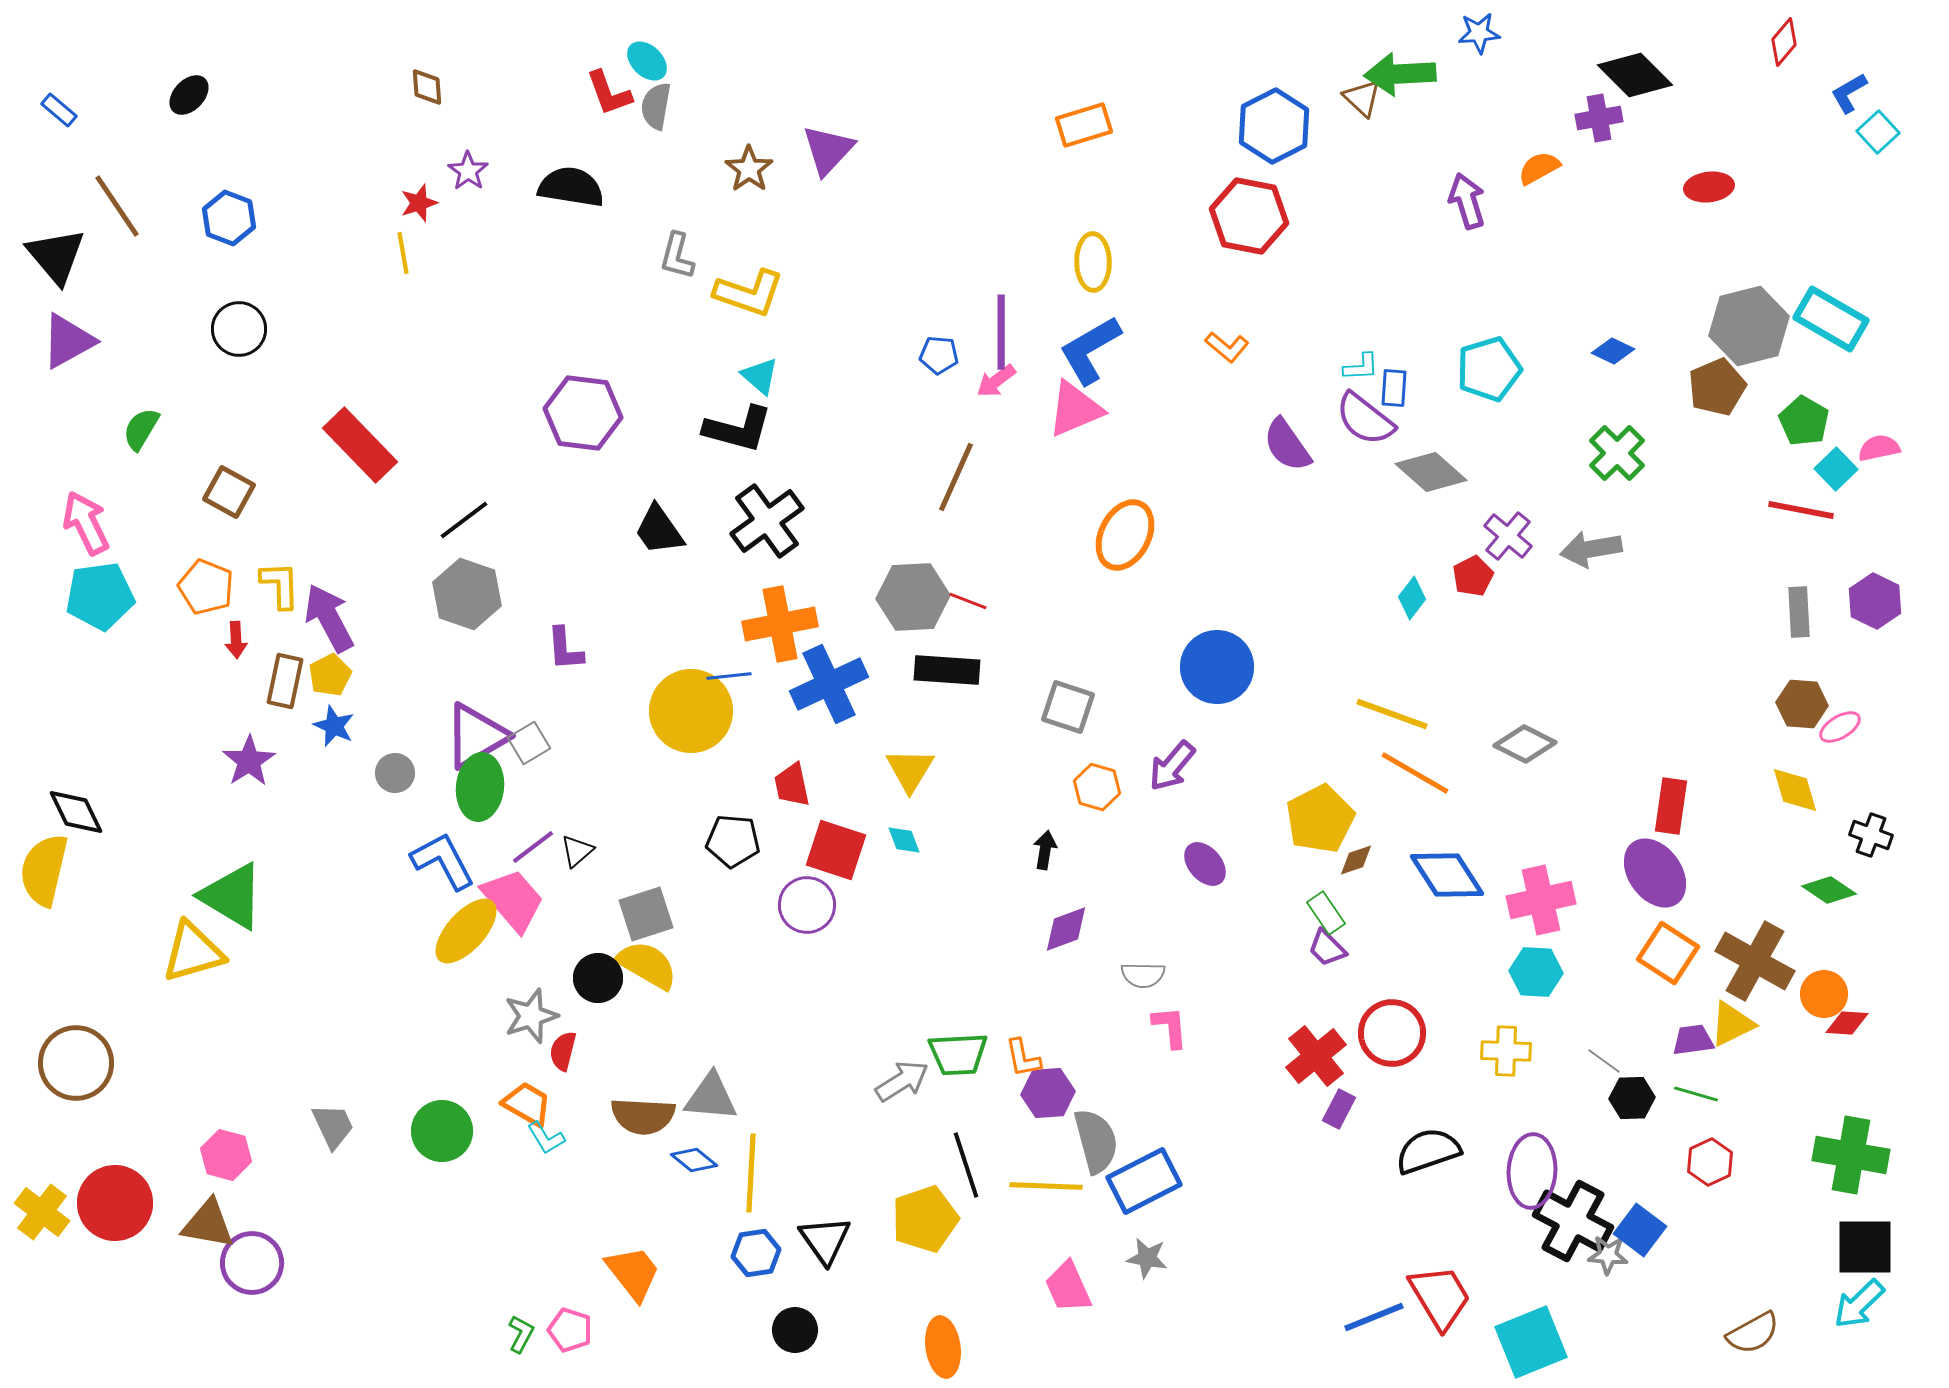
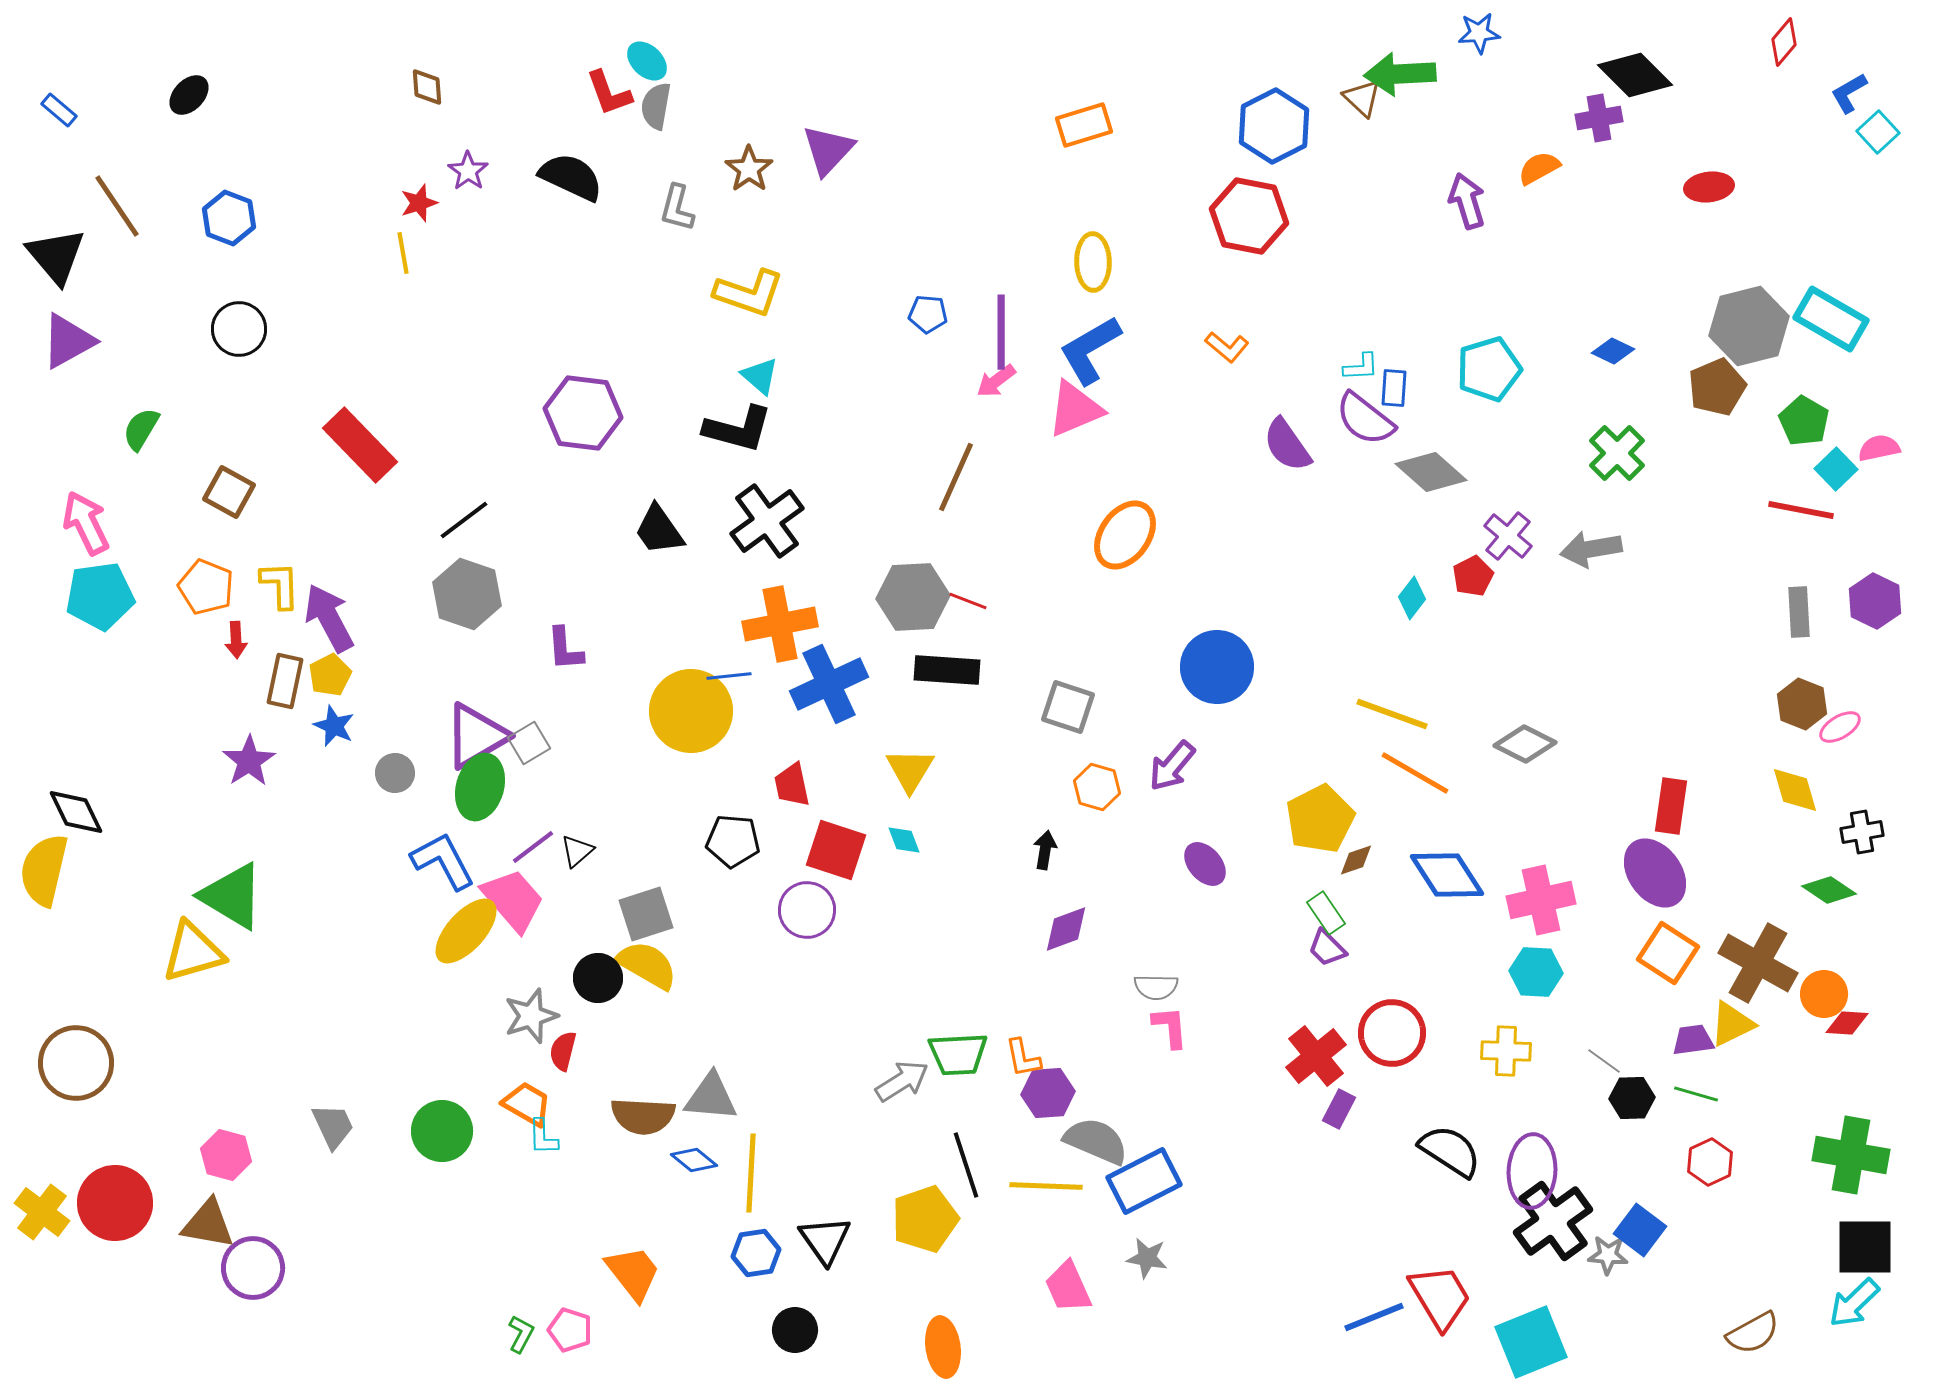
black semicircle at (571, 187): moved 10 px up; rotated 16 degrees clockwise
gray L-shape at (677, 256): moved 48 px up
blue pentagon at (939, 355): moved 11 px left, 41 px up
orange ellipse at (1125, 535): rotated 8 degrees clockwise
brown hexagon at (1802, 704): rotated 18 degrees clockwise
green ellipse at (480, 787): rotated 10 degrees clockwise
black cross at (1871, 835): moved 9 px left, 3 px up; rotated 30 degrees counterclockwise
purple circle at (807, 905): moved 5 px down
brown cross at (1755, 961): moved 3 px right, 2 px down
gray semicircle at (1143, 975): moved 13 px right, 12 px down
cyan L-shape at (546, 1138): moved 3 px left, 1 px up; rotated 30 degrees clockwise
gray semicircle at (1096, 1141): rotated 52 degrees counterclockwise
black semicircle at (1428, 1151): moved 22 px right; rotated 52 degrees clockwise
black cross at (1573, 1221): moved 20 px left; rotated 26 degrees clockwise
purple circle at (252, 1263): moved 1 px right, 5 px down
cyan arrow at (1859, 1304): moved 5 px left, 1 px up
